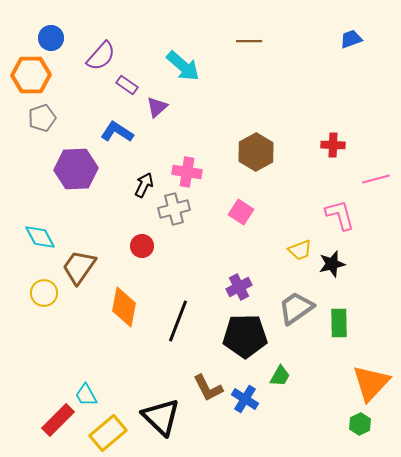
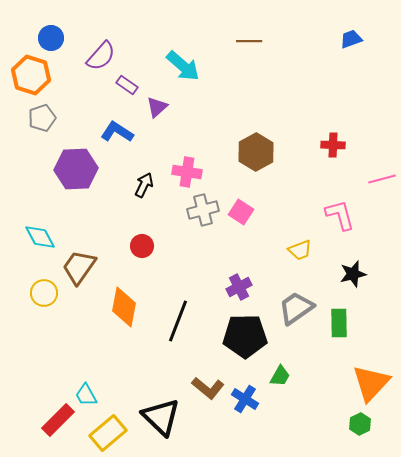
orange hexagon: rotated 18 degrees clockwise
pink line: moved 6 px right
gray cross: moved 29 px right, 1 px down
black star: moved 21 px right, 10 px down
brown L-shape: rotated 24 degrees counterclockwise
